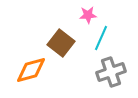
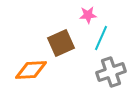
brown square: rotated 28 degrees clockwise
orange diamond: rotated 12 degrees clockwise
